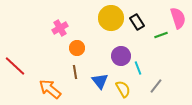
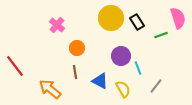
pink cross: moved 3 px left, 3 px up; rotated 21 degrees counterclockwise
red line: rotated 10 degrees clockwise
blue triangle: rotated 24 degrees counterclockwise
